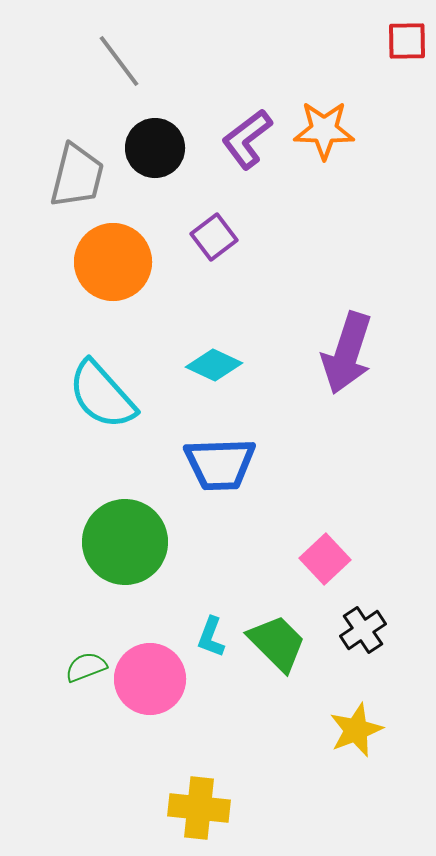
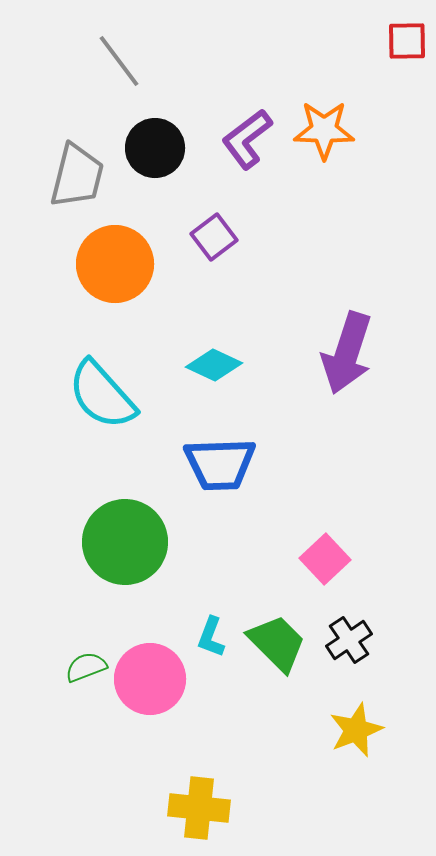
orange circle: moved 2 px right, 2 px down
black cross: moved 14 px left, 10 px down
